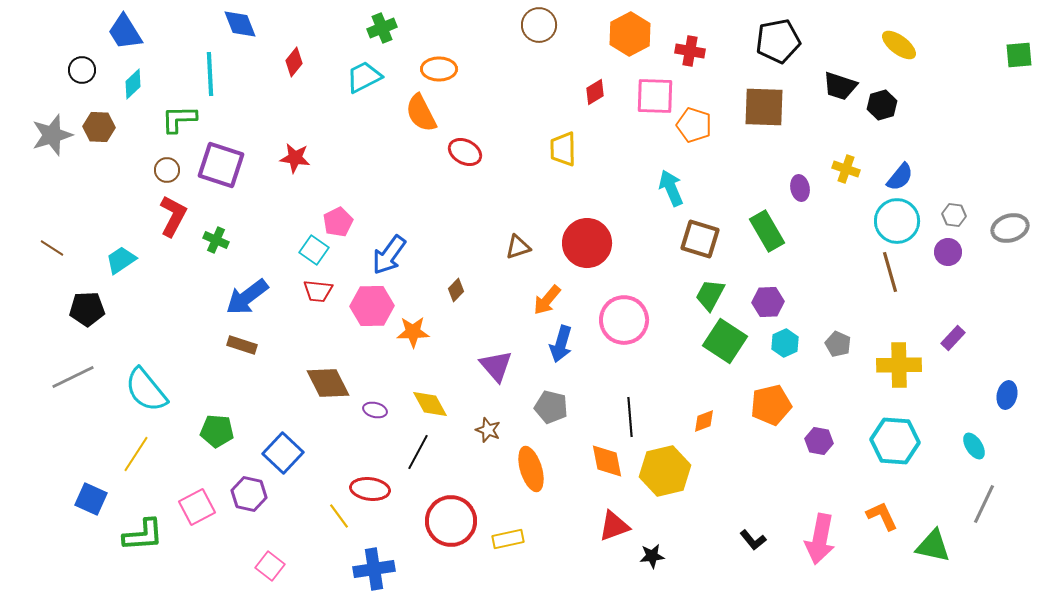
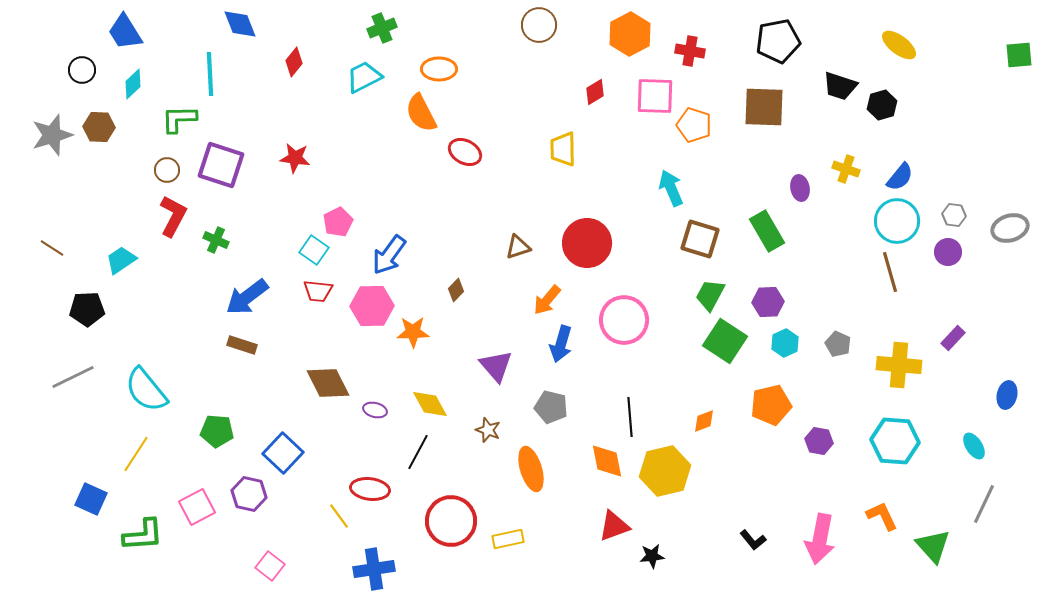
yellow cross at (899, 365): rotated 6 degrees clockwise
green triangle at (933, 546): rotated 36 degrees clockwise
